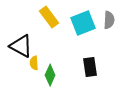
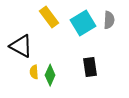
cyan square: rotated 10 degrees counterclockwise
yellow semicircle: moved 9 px down
